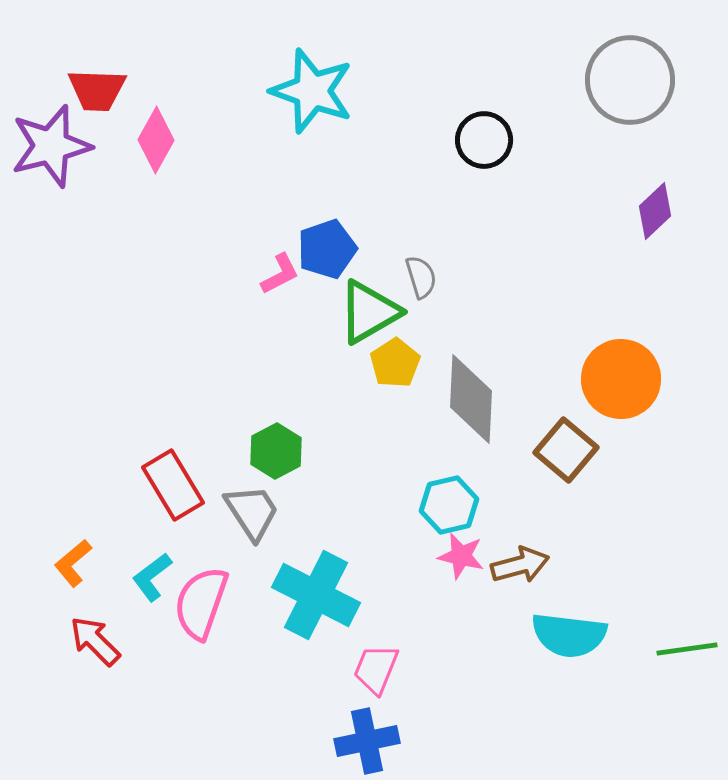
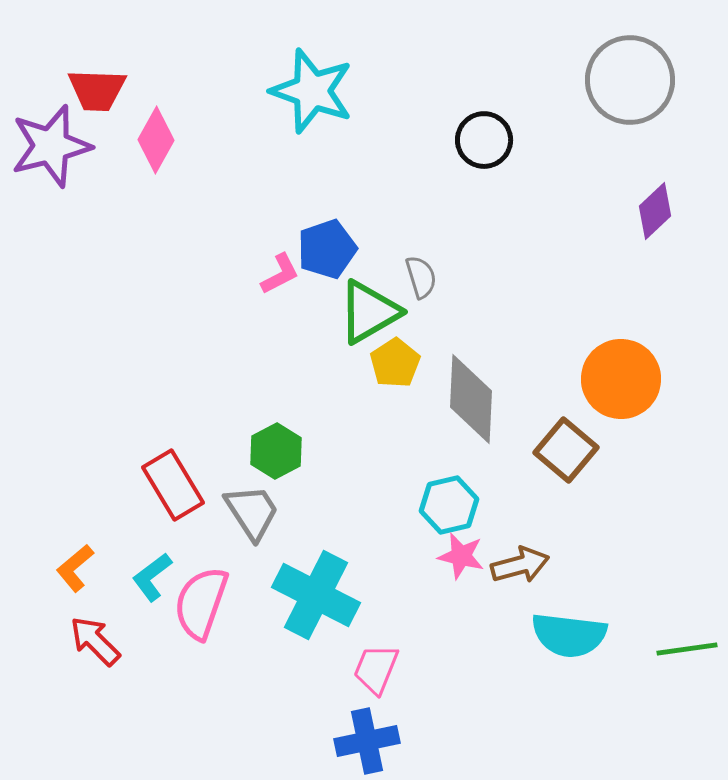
orange L-shape: moved 2 px right, 5 px down
